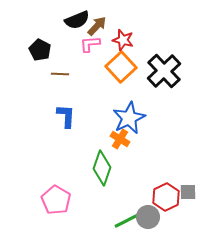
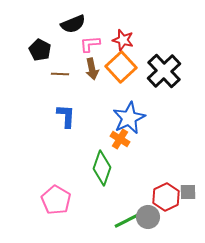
black semicircle: moved 4 px left, 4 px down
brown arrow: moved 5 px left, 43 px down; rotated 125 degrees clockwise
